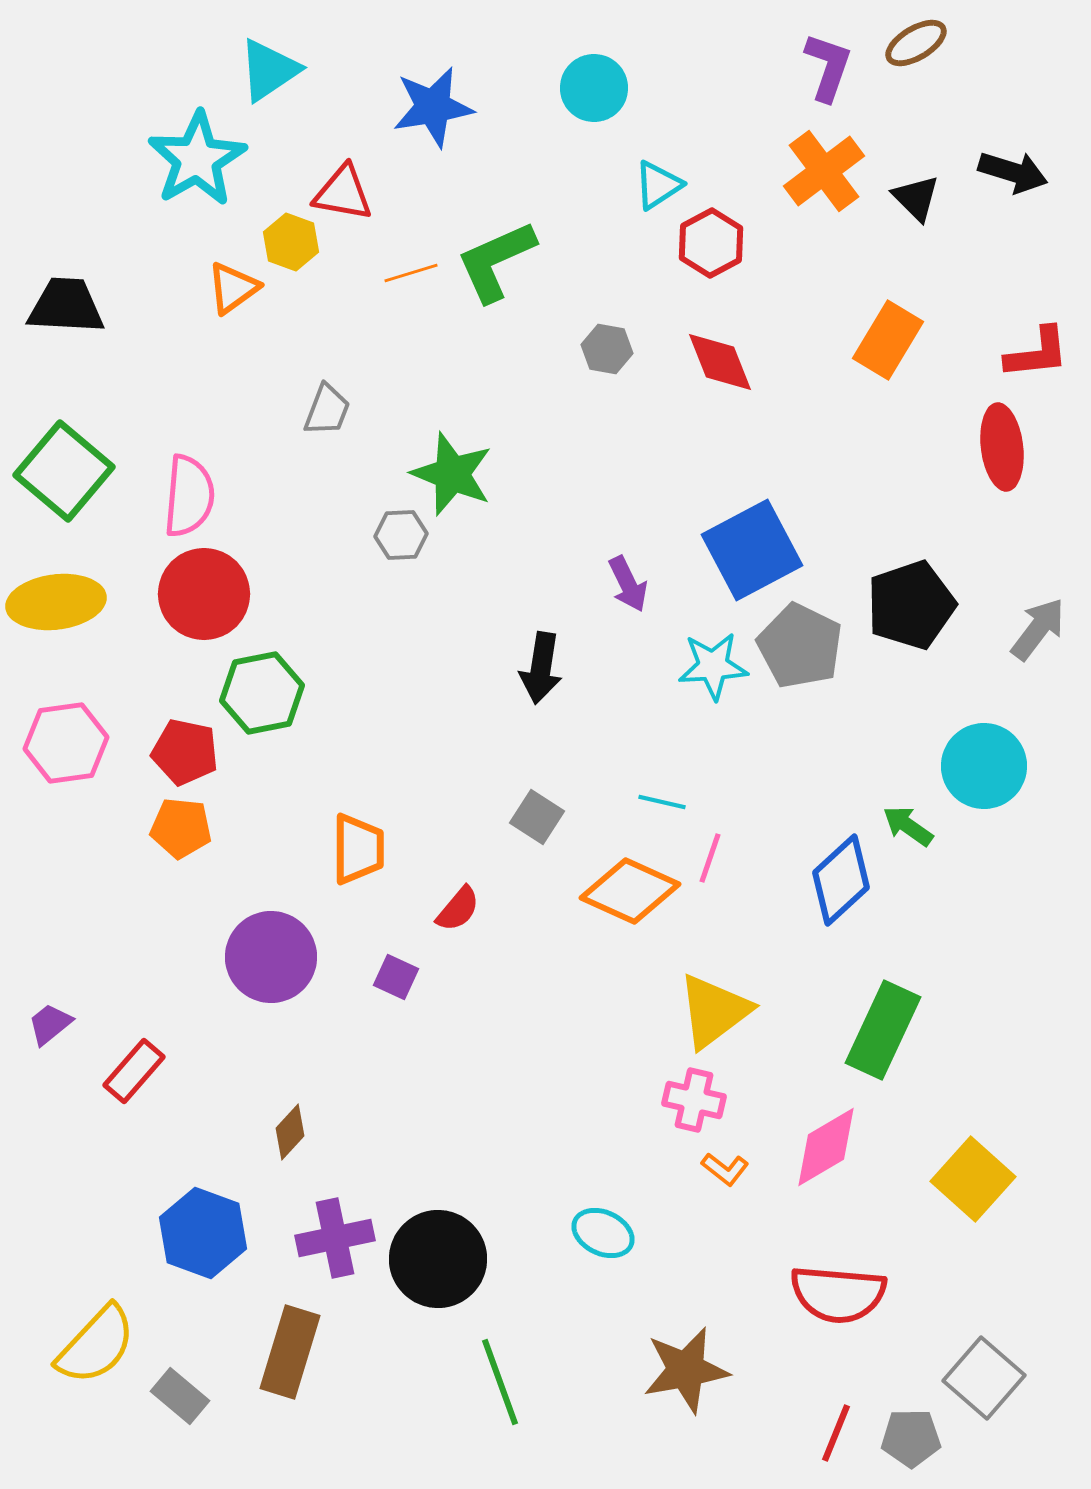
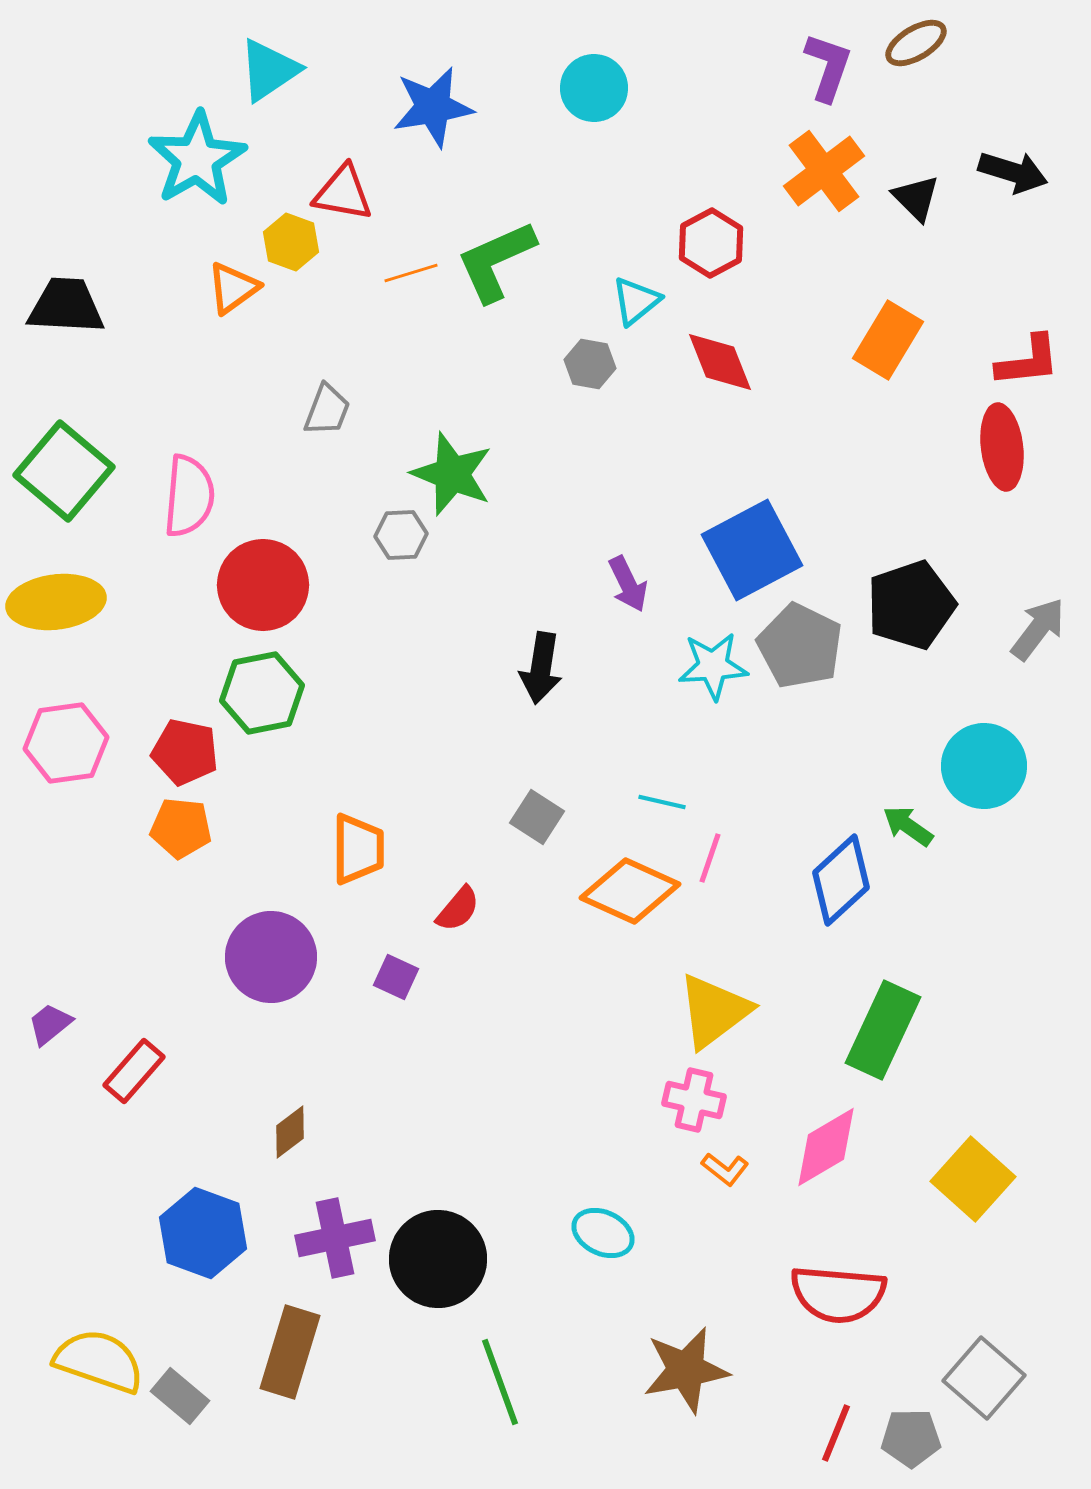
cyan triangle at (658, 185): moved 22 px left, 116 px down; rotated 6 degrees counterclockwise
gray hexagon at (607, 349): moved 17 px left, 15 px down
red L-shape at (1037, 353): moved 9 px left, 8 px down
red circle at (204, 594): moved 59 px right, 9 px up
brown diamond at (290, 1132): rotated 10 degrees clockwise
yellow semicircle at (96, 1345): moved 3 px right, 16 px down; rotated 114 degrees counterclockwise
